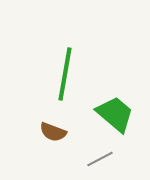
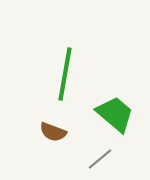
gray line: rotated 12 degrees counterclockwise
